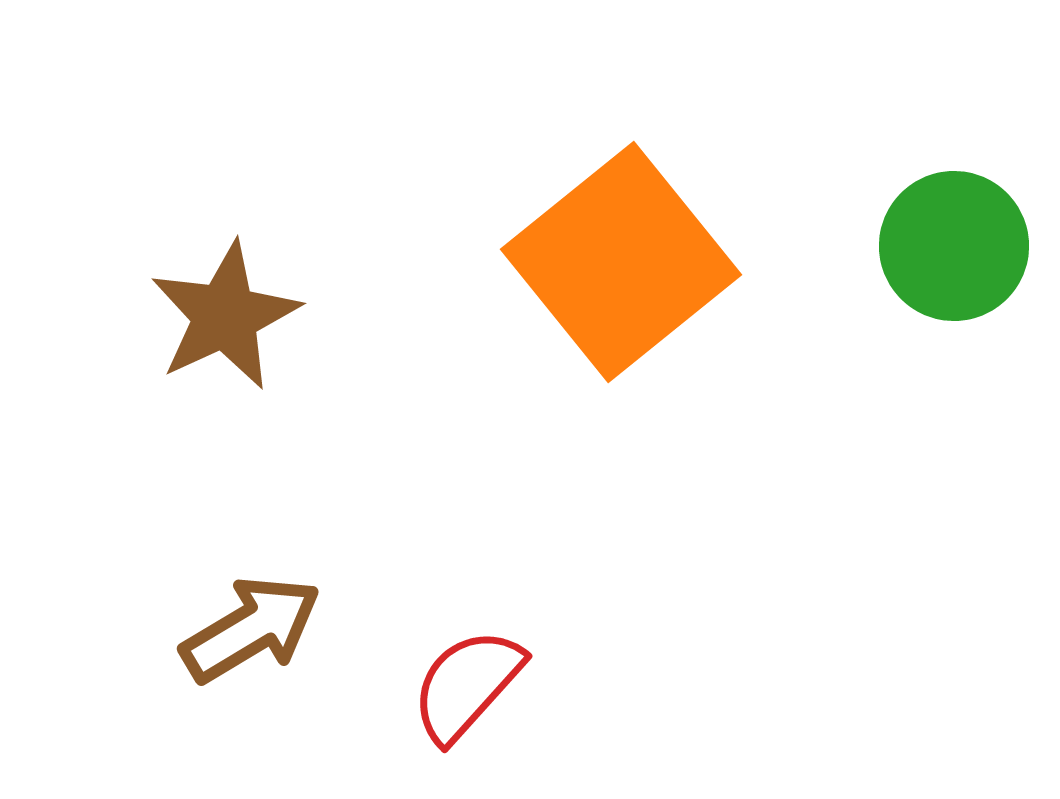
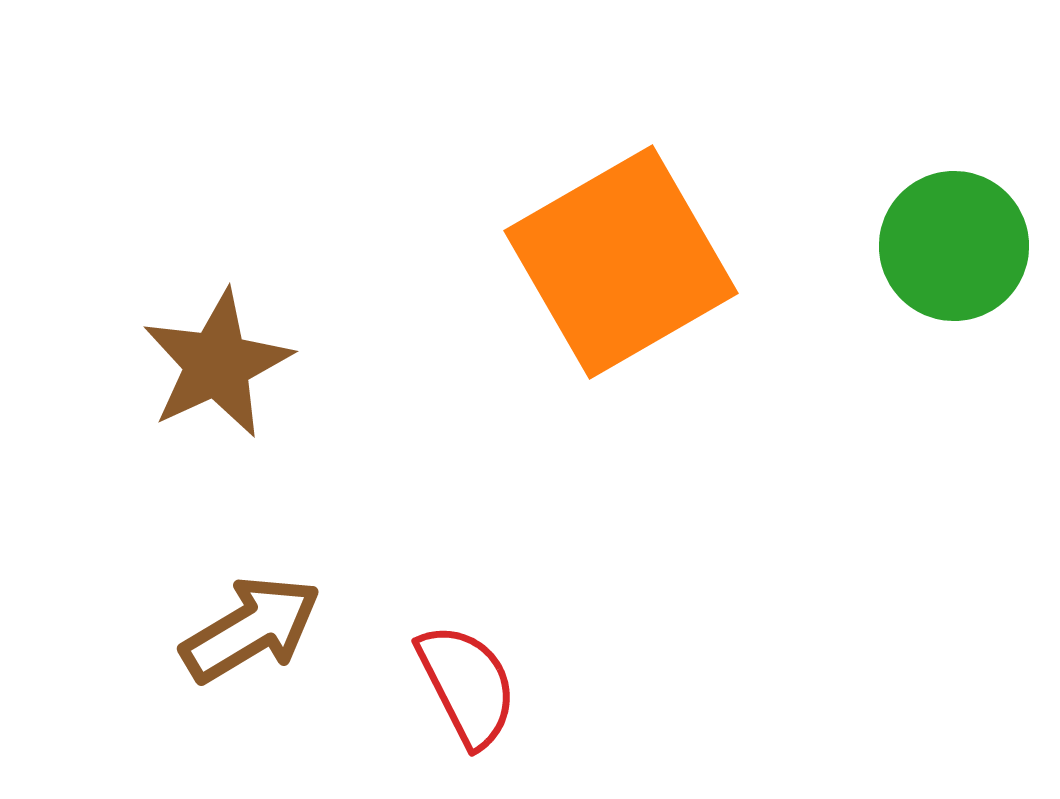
orange square: rotated 9 degrees clockwise
brown star: moved 8 px left, 48 px down
red semicircle: rotated 111 degrees clockwise
